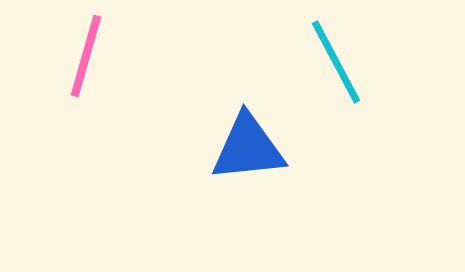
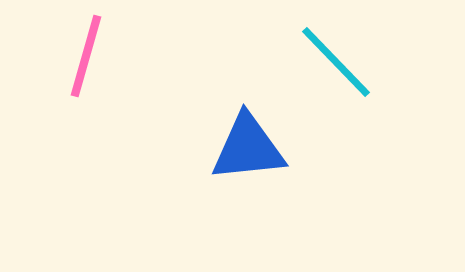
cyan line: rotated 16 degrees counterclockwise
